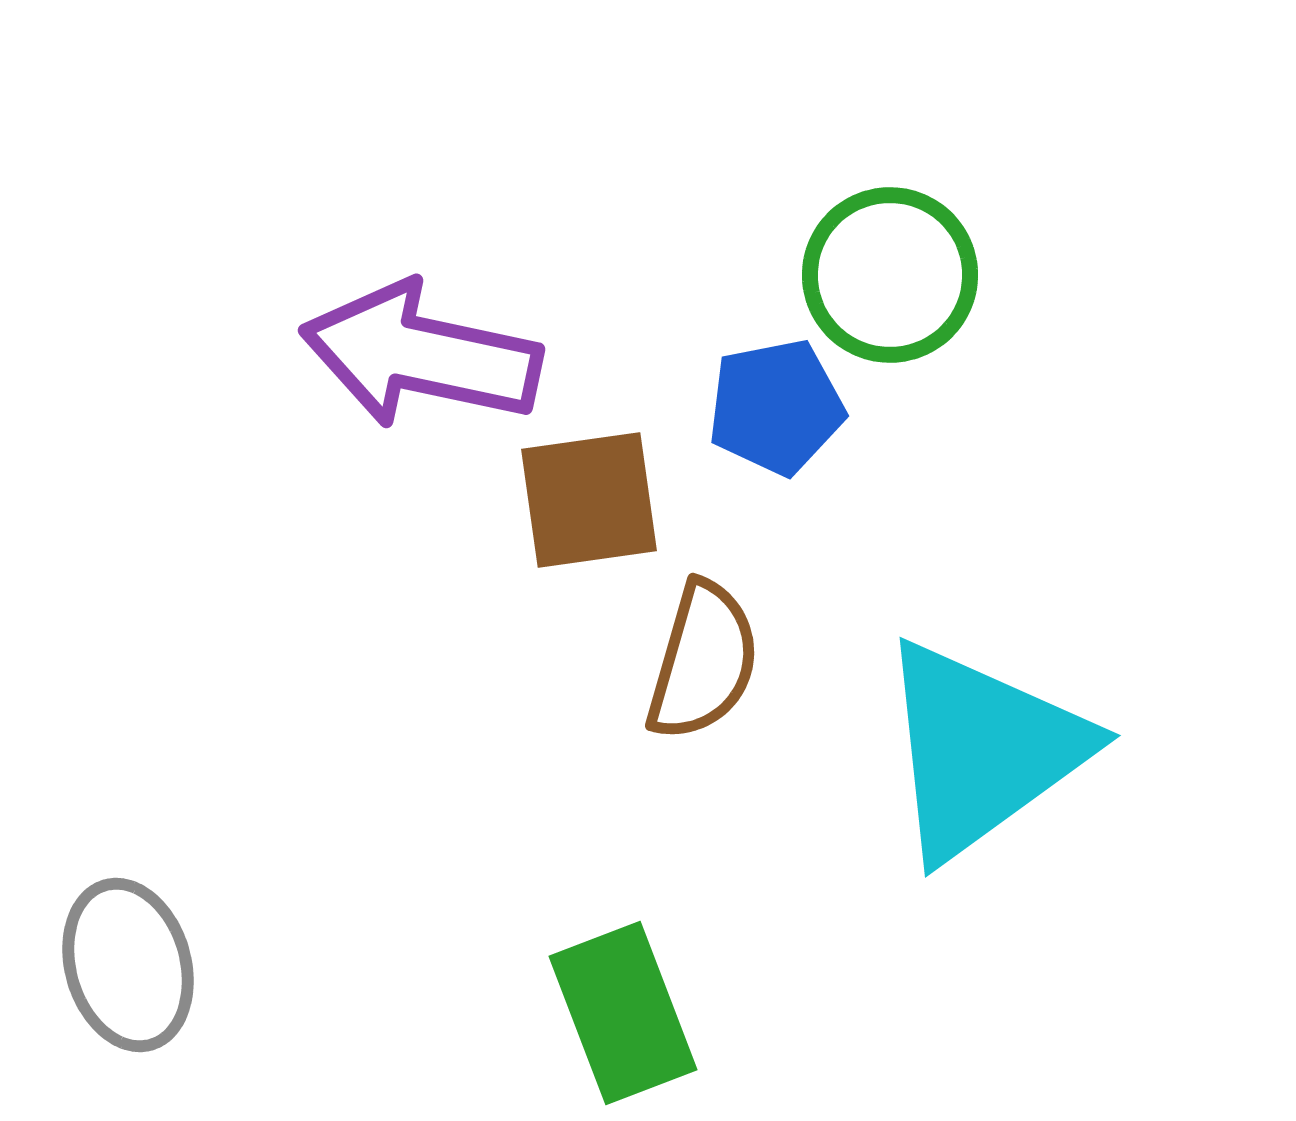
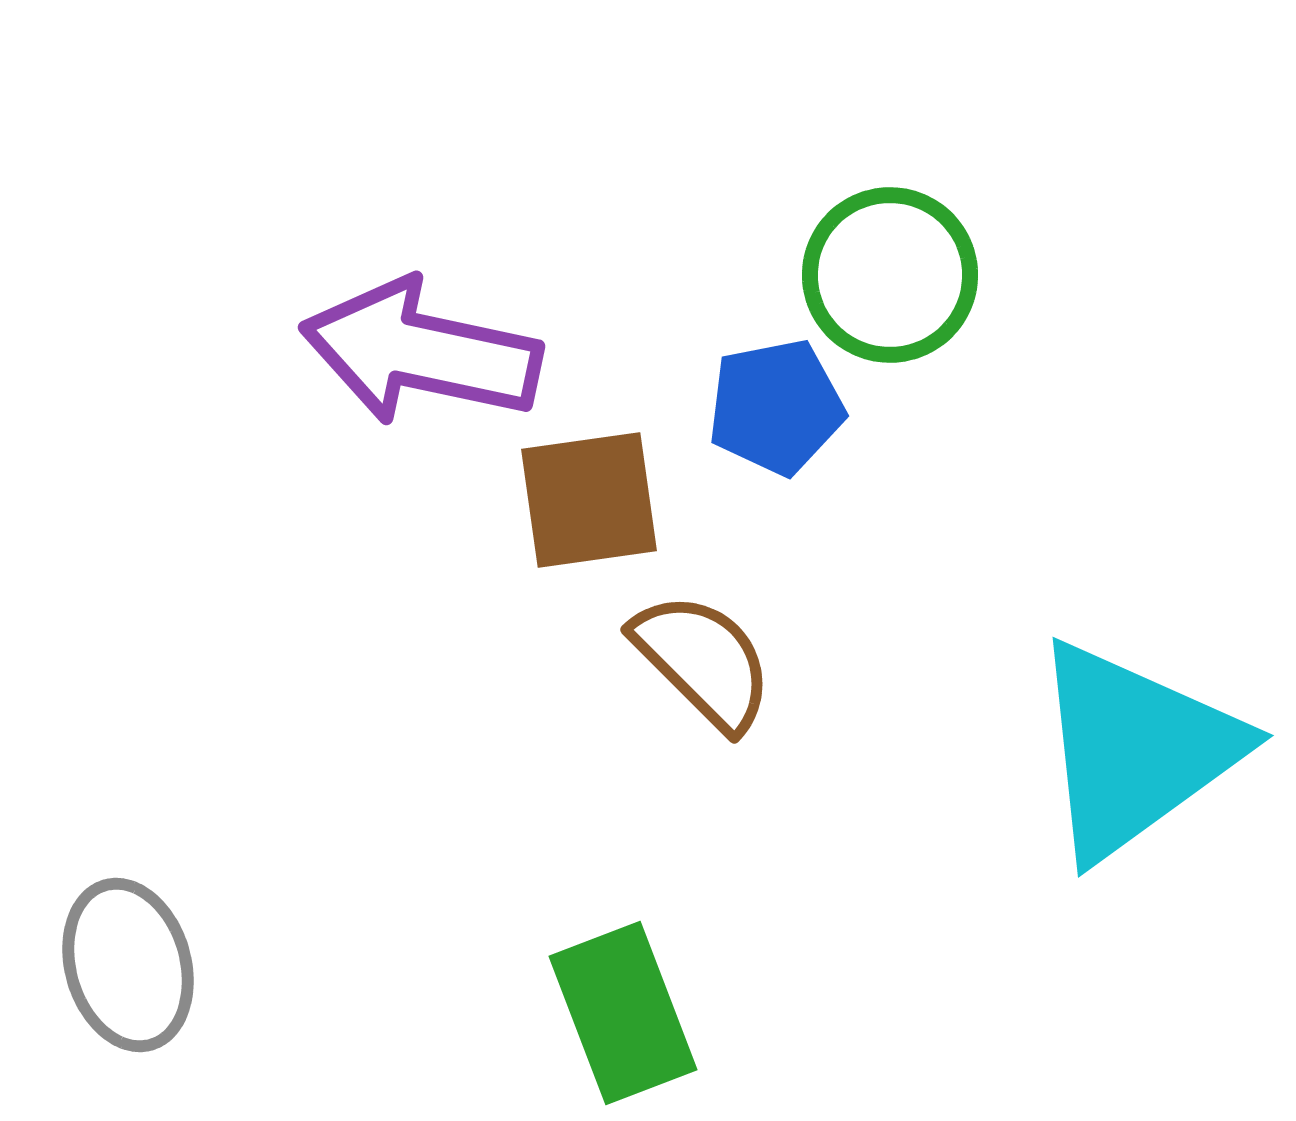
purple arrow: moved 3 px up
brown semicircle: rotated 61 degrees counterclockwise
cyan triangle: moved 153 px right
